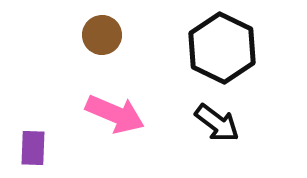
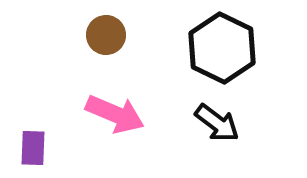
brown circle: moved 4 px right
